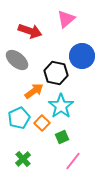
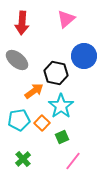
red arrow: moved 8 px left, 8 px up; rotated 75 degrees clockwise
blue circle: moved 2 px right
cyan pentagon: moved 2 px down; rotated 15 degrees clockwise
